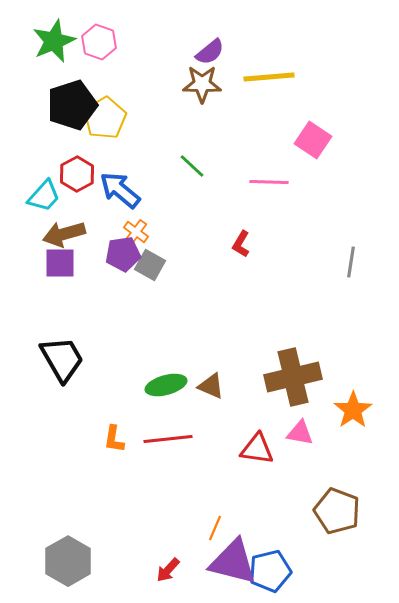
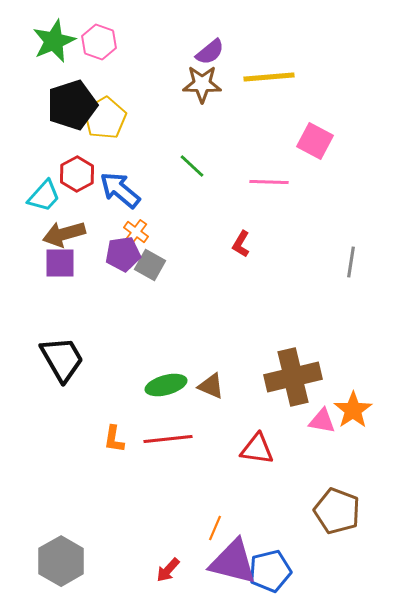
pink square: moved 2 px right, 1 px down; rotated 6 degrees counterclockwise
pink triangle: moved 22 px right, 12 px up
gray hexagon: moved 7 px left
